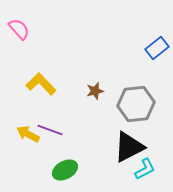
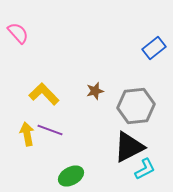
pink semicircle: moved 1 px left, 4 px down
blue rectangle: moved 3 px left
yellow L-shape: moved 3 px right, 10 px down
gray hexagon: moved 2 px down
yellow arrow: moved 1 px left; rotated 50 degrees clockwise
green ellipse: moved 6 px right, 6 px down
